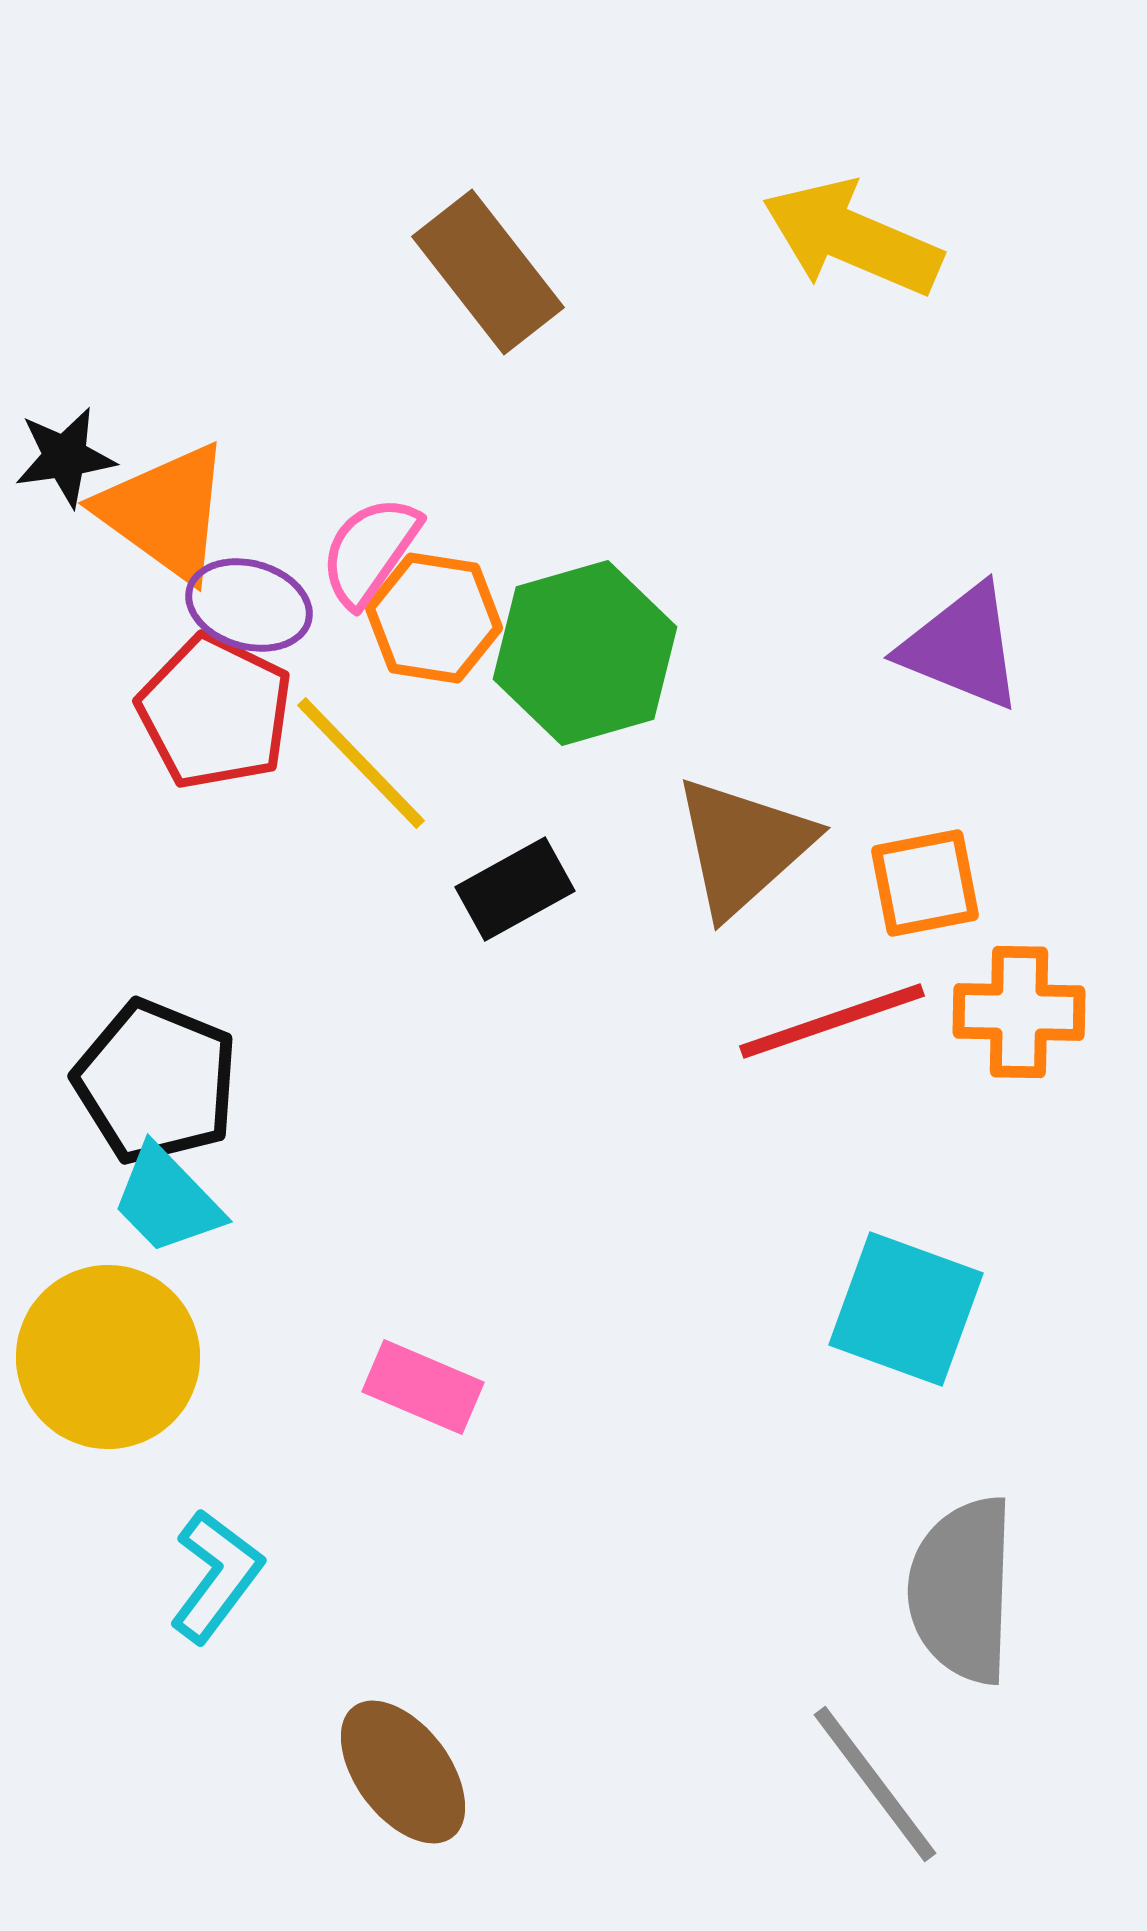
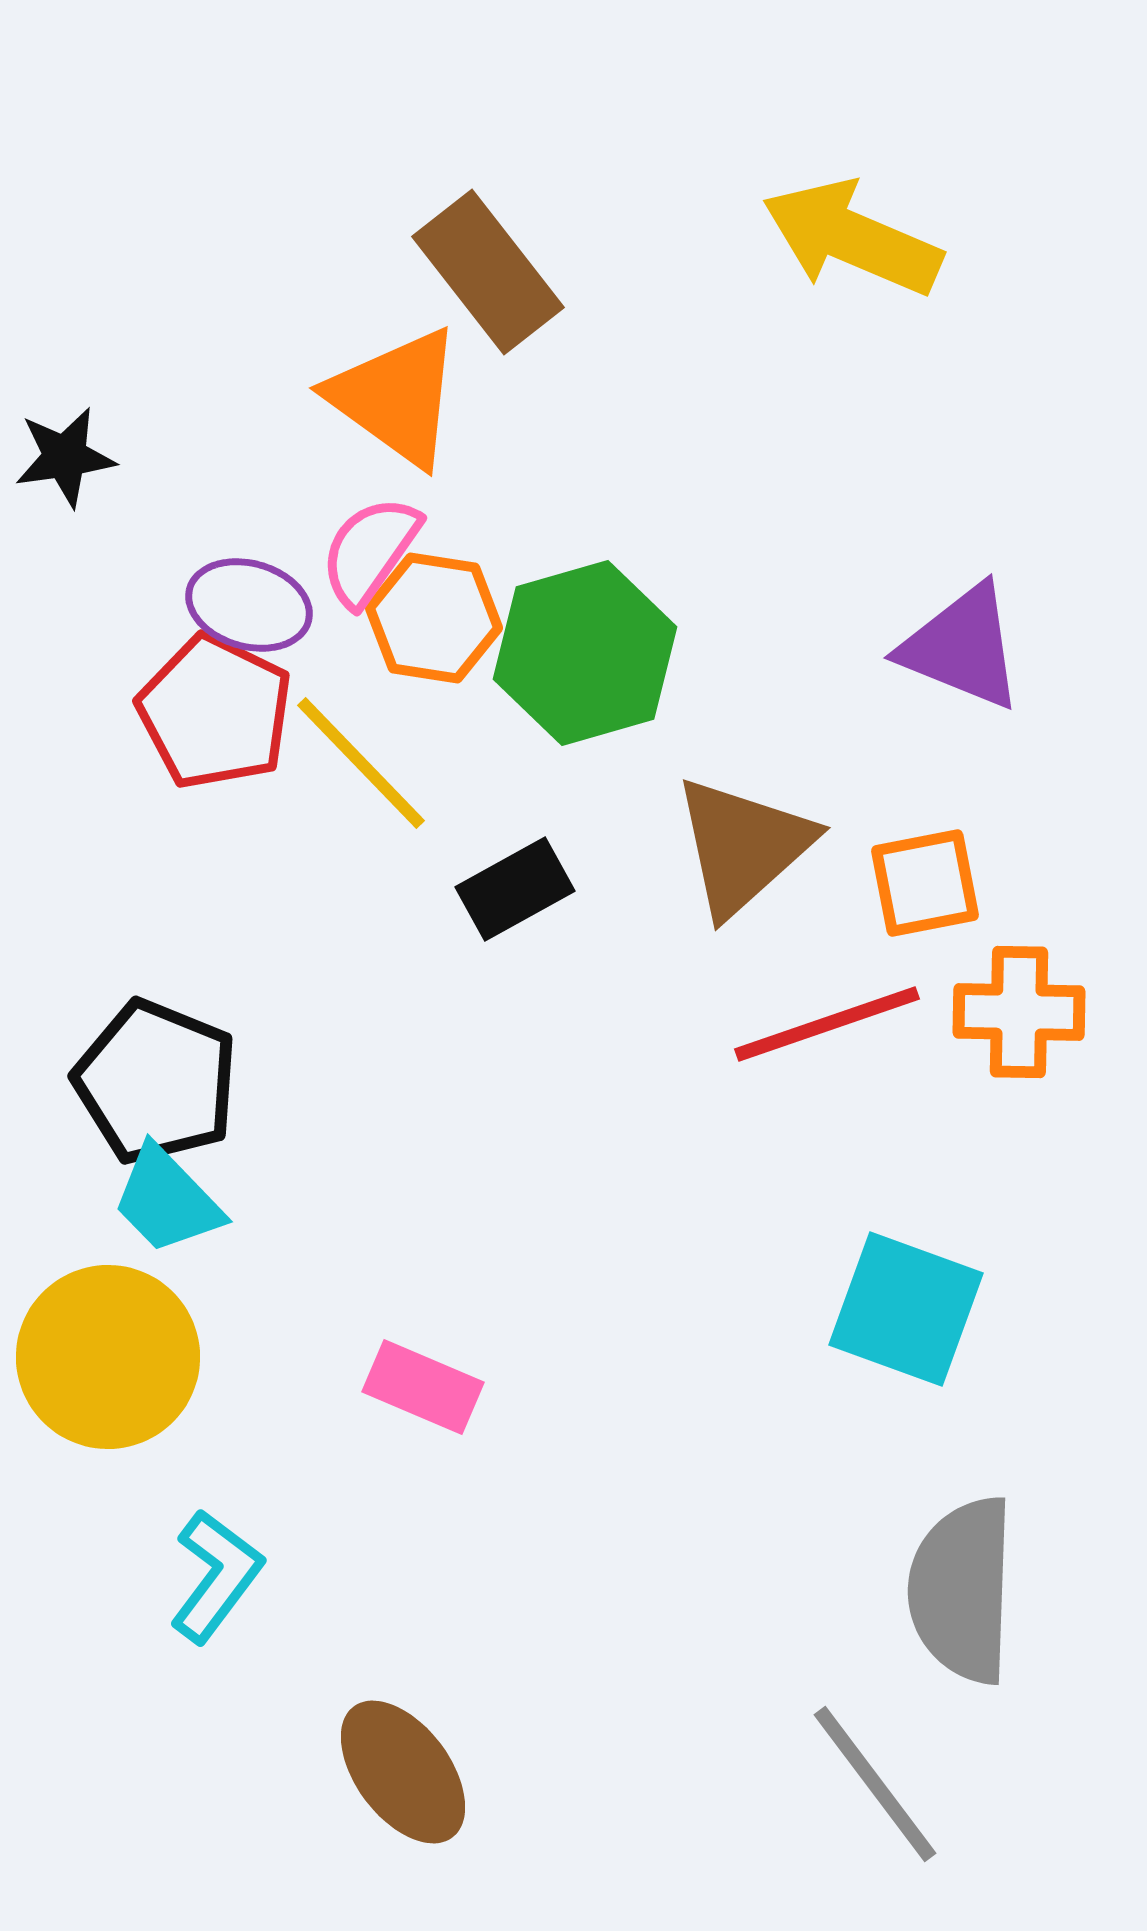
orange triangle: moved 231 px right, 115 px up
red line: moved 5 px left, 3 px down
